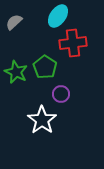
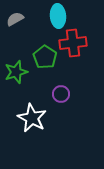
cyan ellipse: rotated 40 degrees counterclockwise
gray semicircle: moved 1 px right, 3 px up; rotated 12 degrees clockwise
green pentagon: moved 10 px up
green star: rotated 30 degrees clockwise
white star: moved 10 px left, 2 px up; rotated 8 degrees counterclockwise
